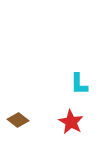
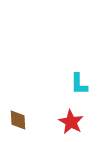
brown diamond: rotated 50 degrees clockwise
